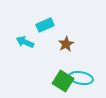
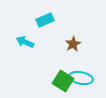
cyan rectangle: moved 5 px up
brown star: moved 7 px right
